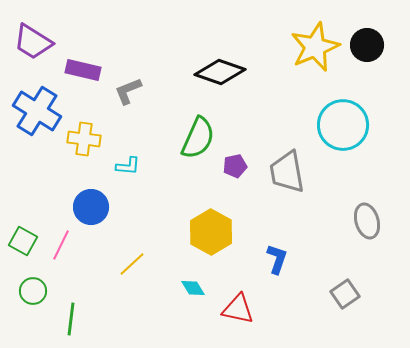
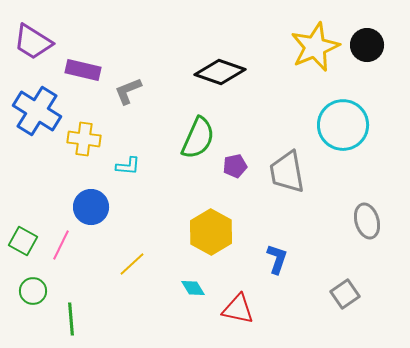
green line: rotated 12 degrees counterclockwise
